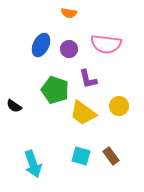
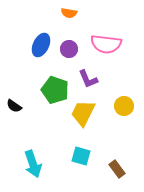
purple L-shape: rotated 10 degrees counterclockwise
yellow circle: moved 5 px right
yellow trapezoid: rotated 80 degrees clockwise
brown rectangle: moved 6 px right, 13 px down
